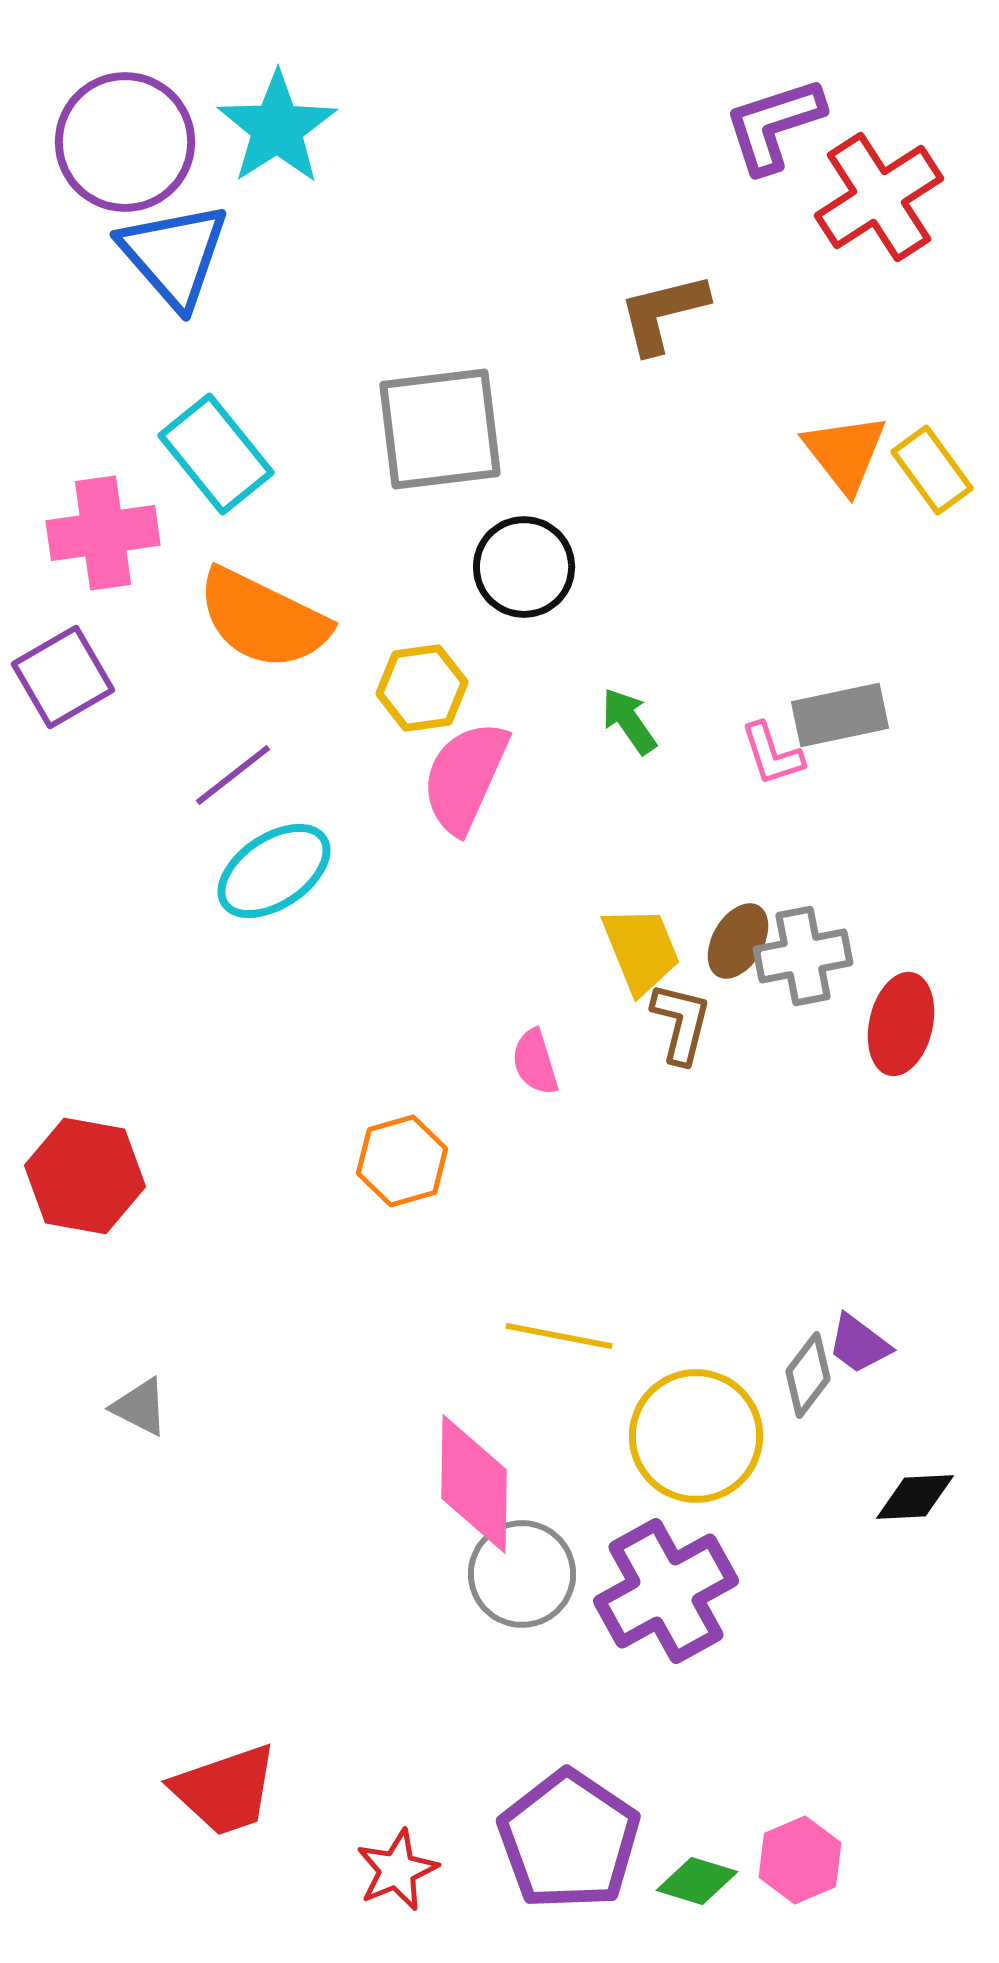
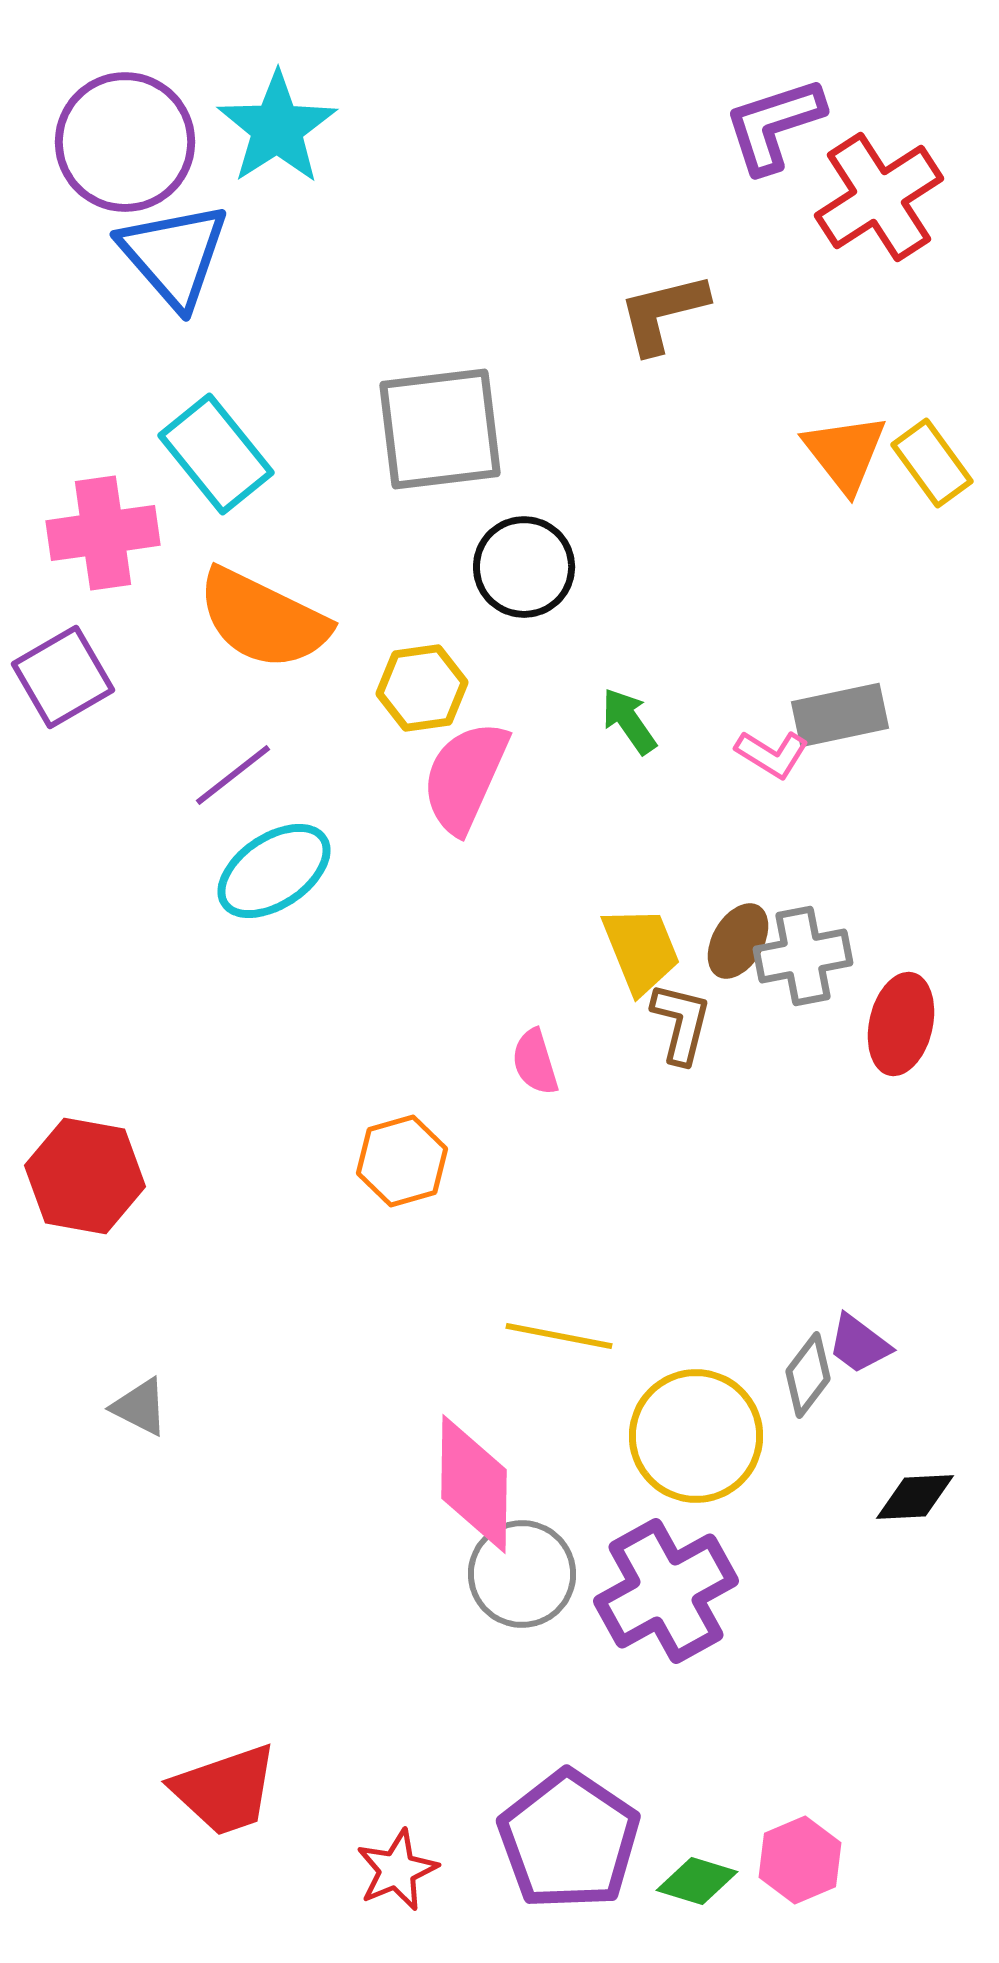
yellow rectangle at (932, 470): moved 7 px up
pink L-shape at (772, 754): rotated 40 degrees counterclockwise
